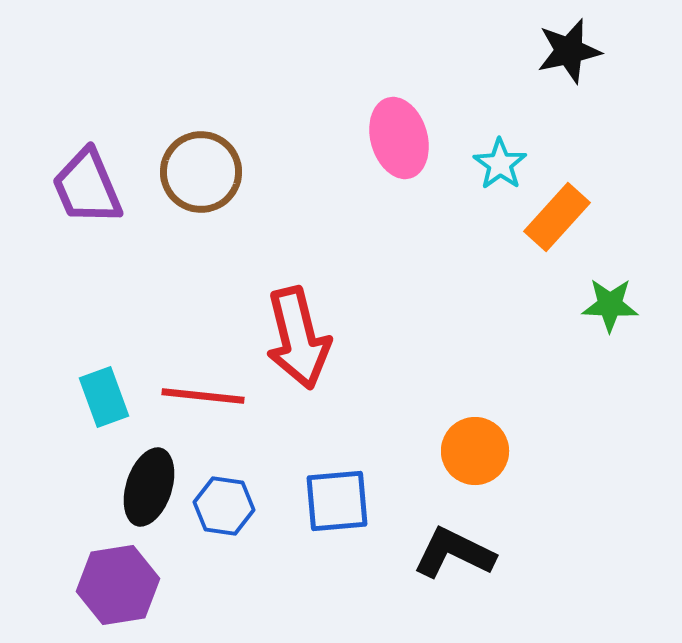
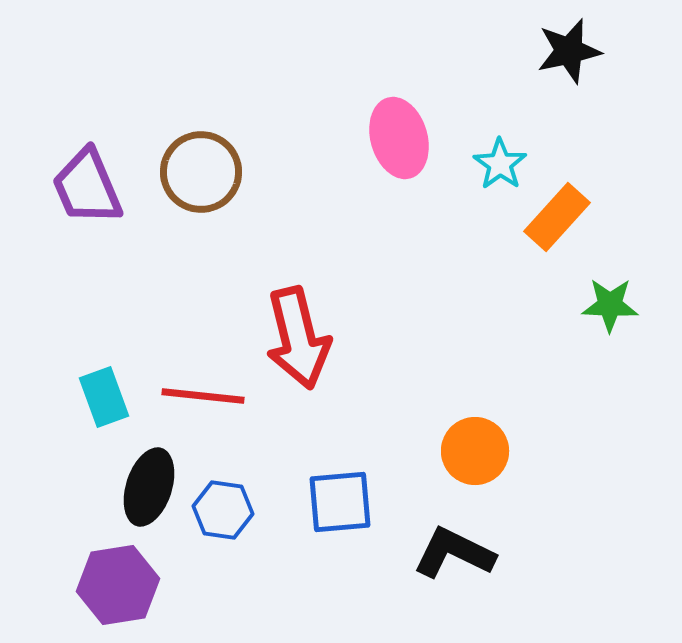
blue square: moved 3 px right, 1 px down
blue hexagon: moved 1 px left, 4 px down
